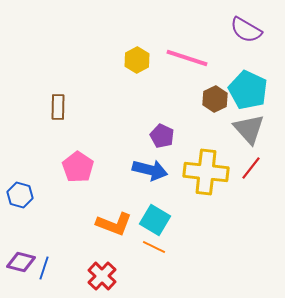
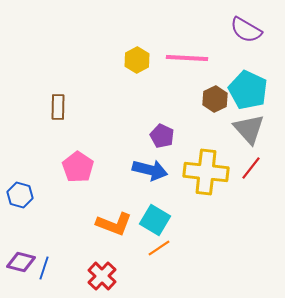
pink line: rotated 15 degrees counterclockwise
orange line: moved 5 px right, 1 px down; rotated 60 degrees counterclockwise
